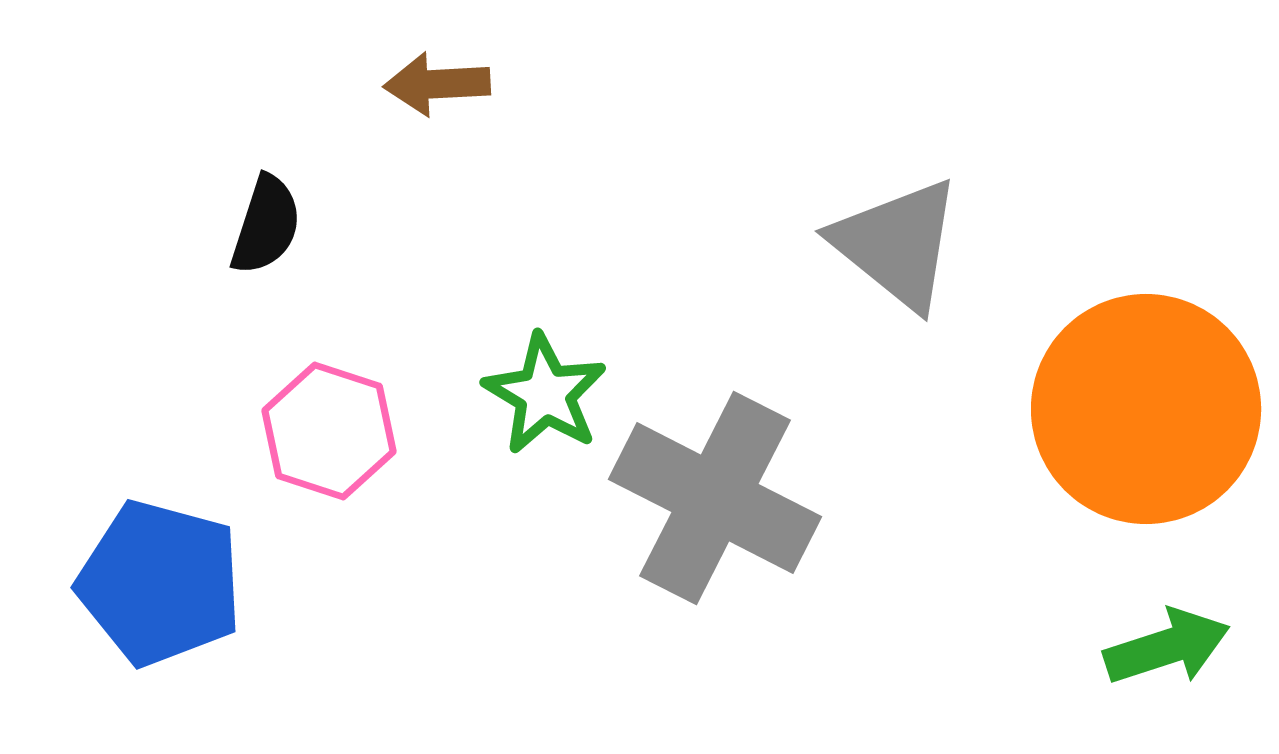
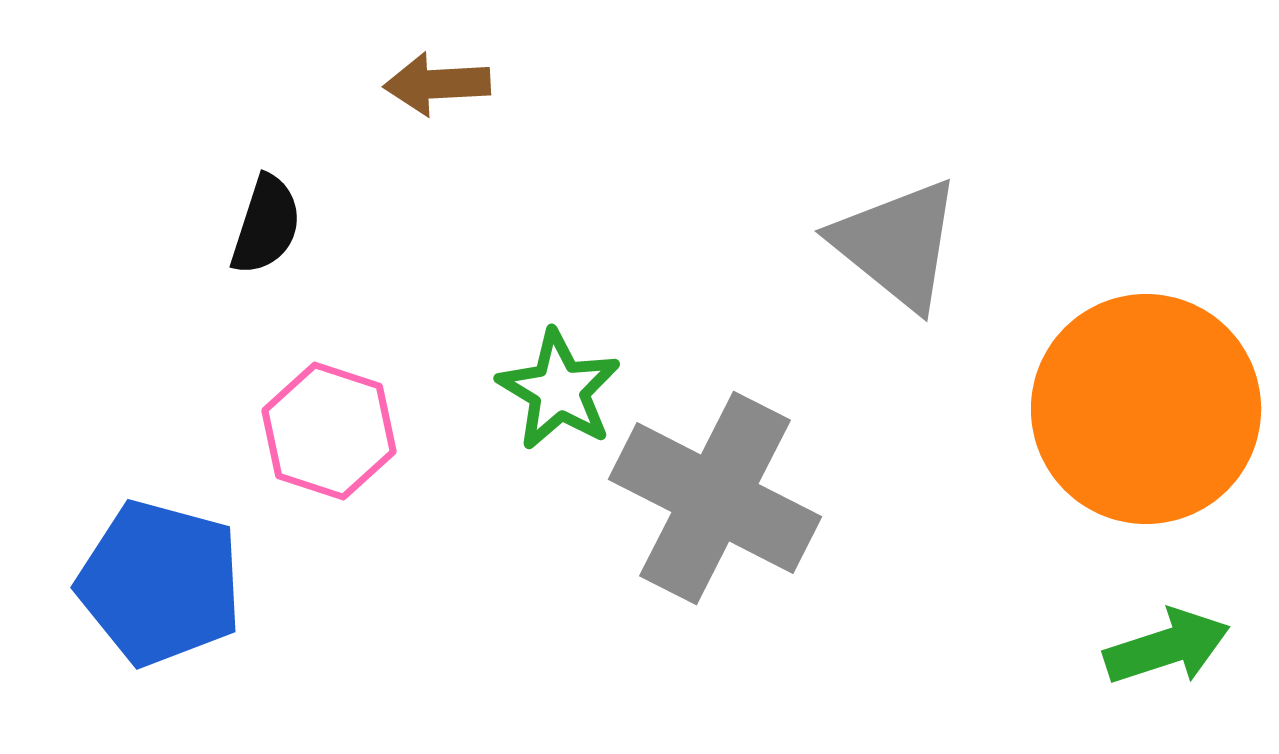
green star: moved 14 px right, 4 px up
